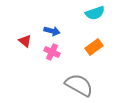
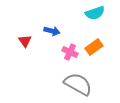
red triangle: rotated 16 degrees clockwise
pink cross: moved 18 px right
gray semicircle: moved 1 px left, 1 px up
